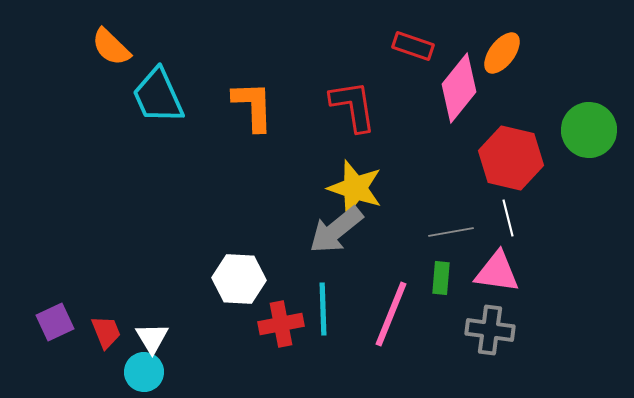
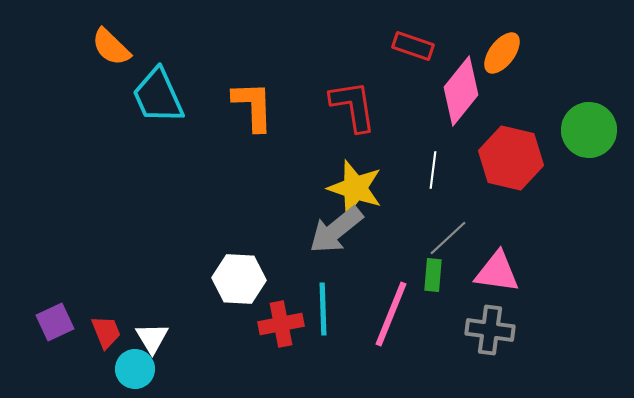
pink diamond: moved 2 px right, 3 px down
white line: moved 75 px left, 48 px up; rotated 21 degrees clockwise
gray line: moved 3 px left, 6 px down; rotated 33 degrees counterclockwise
green rectangle: moved 8 px left, 3 px up
cyan circle: moved 9 px left, 3 px up
